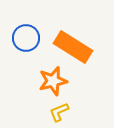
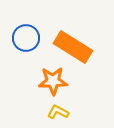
orange star: rotated 12 degrees clockwise
yellow L-shape: moved 1 px left; rotated 50 degrees clockwise
